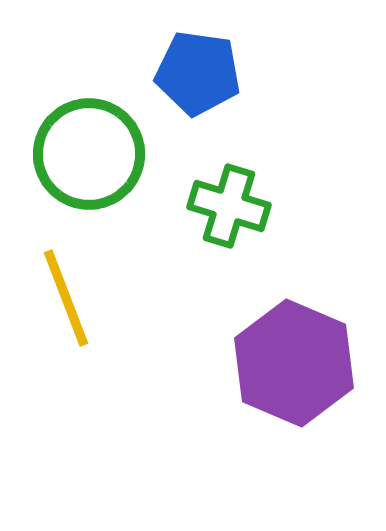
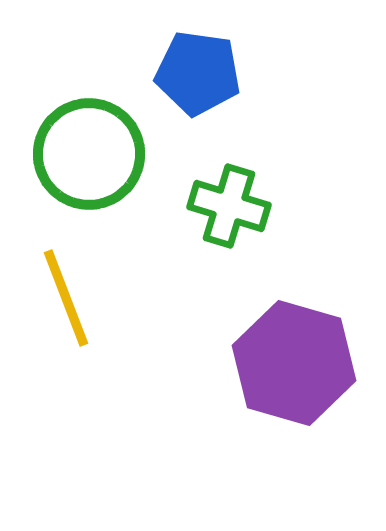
purple hexagon: rotated 7 degrees counterclockwise
